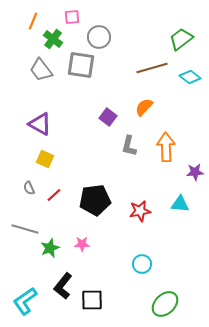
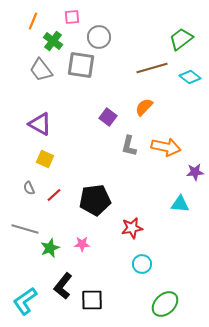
green cross: moved 2 px down
orange arrow: rotated 104 degrees clockwise
red star: moved 8 px left, 17 px down
